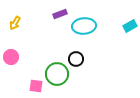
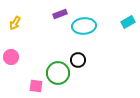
cyan rectangle: moved 2 px left, 4 px up
black circle: moved 2 px right, 1 px down
green circle: moved 1 px right, 1 px up
